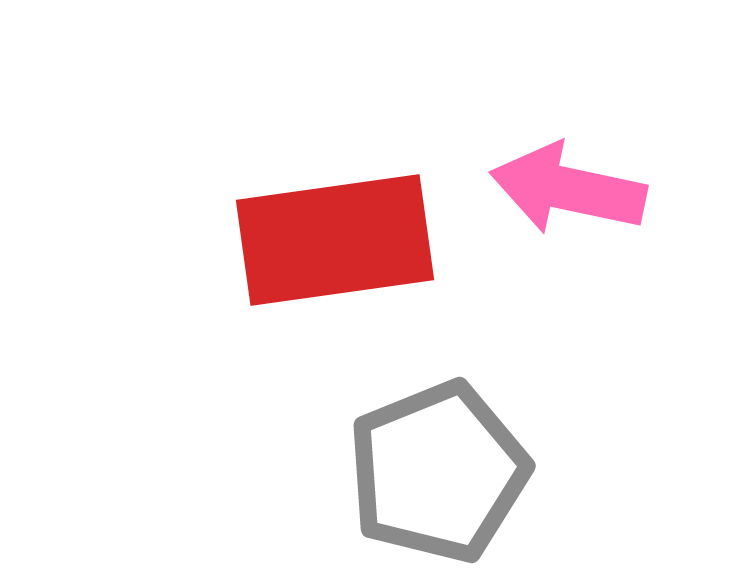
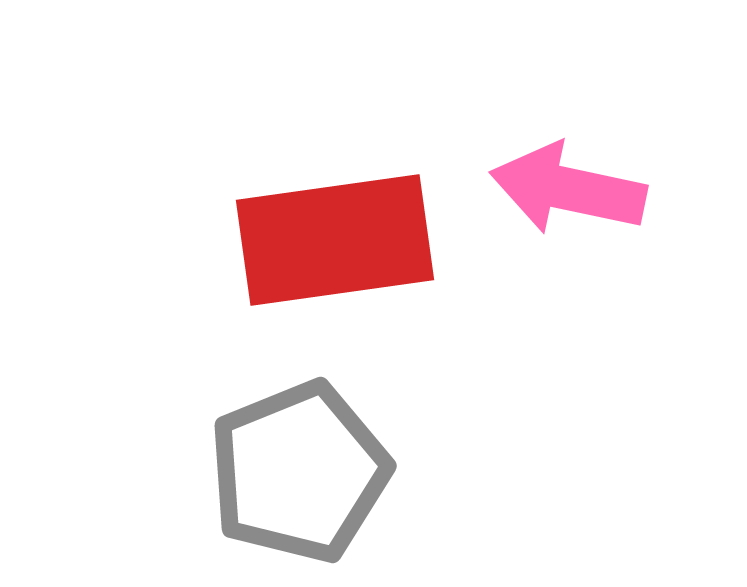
gray pentagon: moved 139 px left
